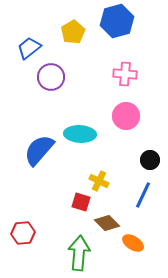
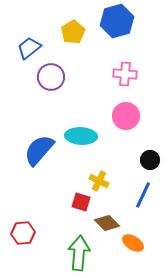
cyan ellipse: moved 1 px right, 2 px down
